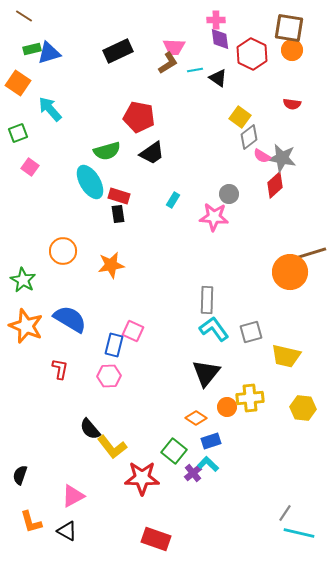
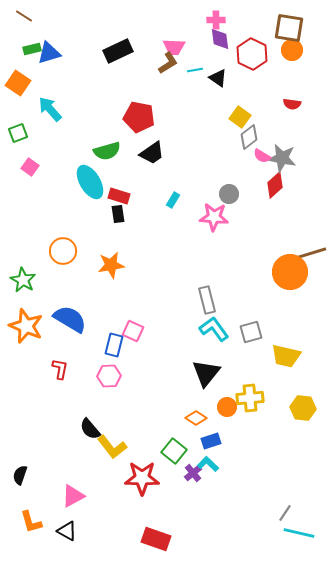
gray rectangle at (207, 300): rotated 16 degrees counterclockwise
